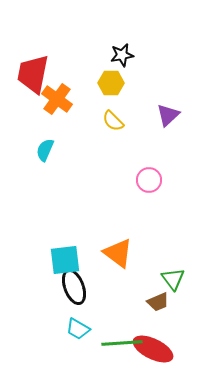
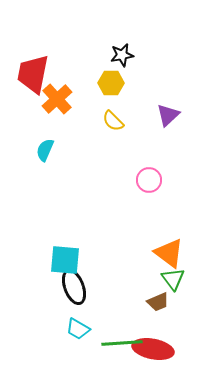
orange cross: rotated 12 degrees clockwise
orange triangle: moved 51 px right
cyan square: rotated 12 degrees clockwise
red ellipse: rotated 15 degrees counterclockwise
